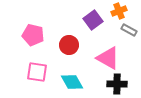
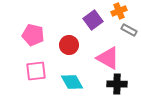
pink square: moved 1 px left, 1 px up; rotated 15 degrees counterclockwise
